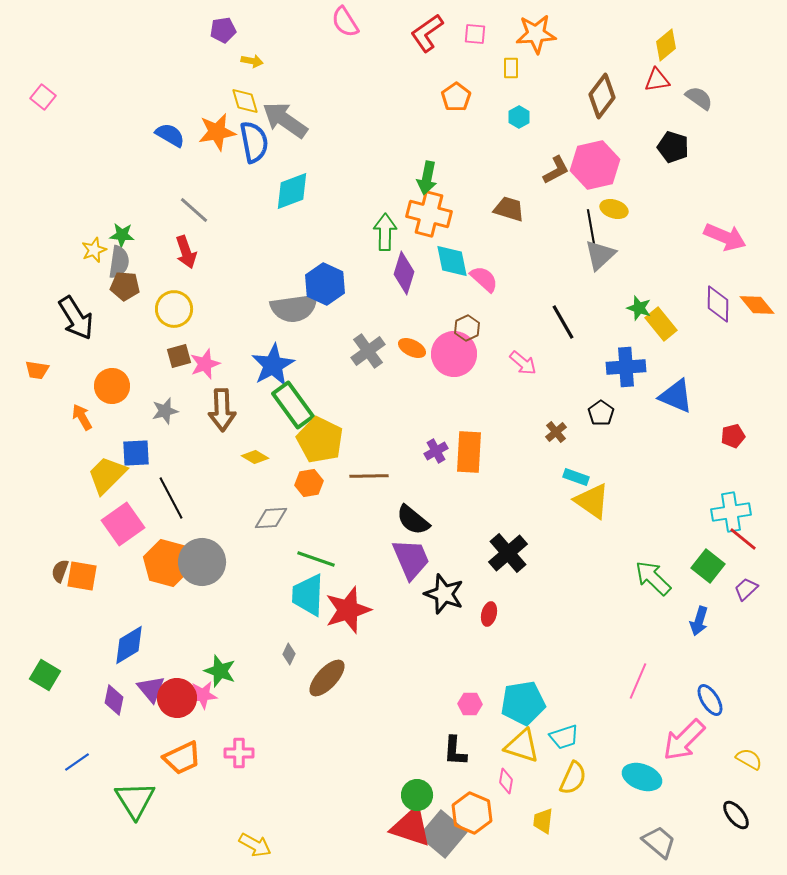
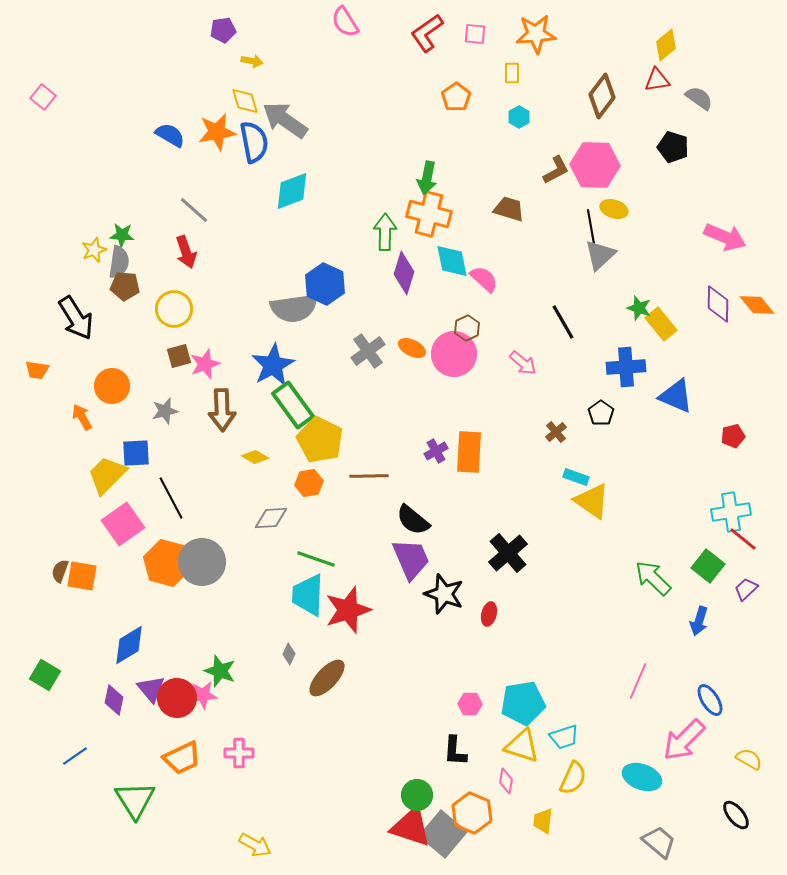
yellow rectangle at (511, 68): moved 1 px right, 5 px down
pink hexagon at (595, 165): rotated 15 degrees clockwise
blue line at (77, 762): moved 2 px left, 6 px up
